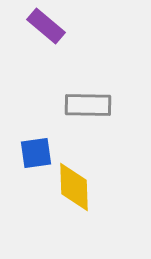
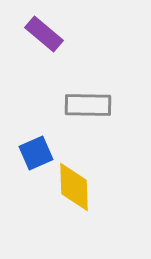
purple rectangle: moved 2 px left, 8 px down
blue square: rotated 16 degrees counterclockwise
